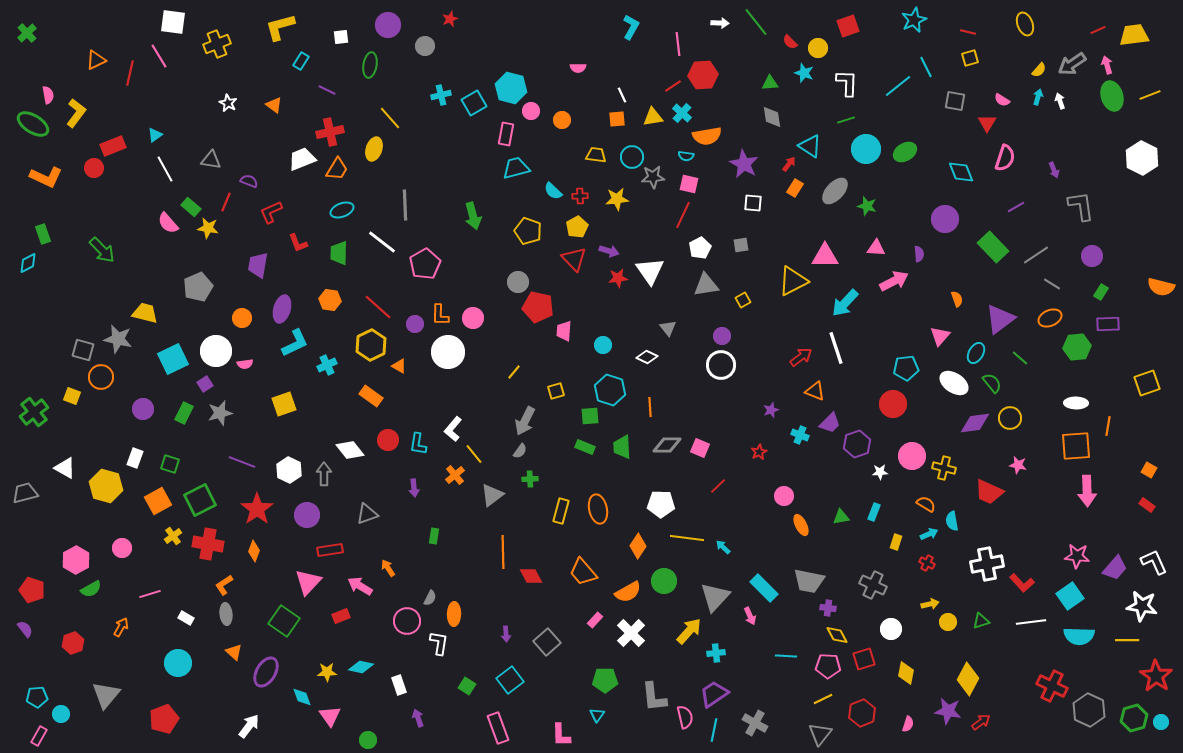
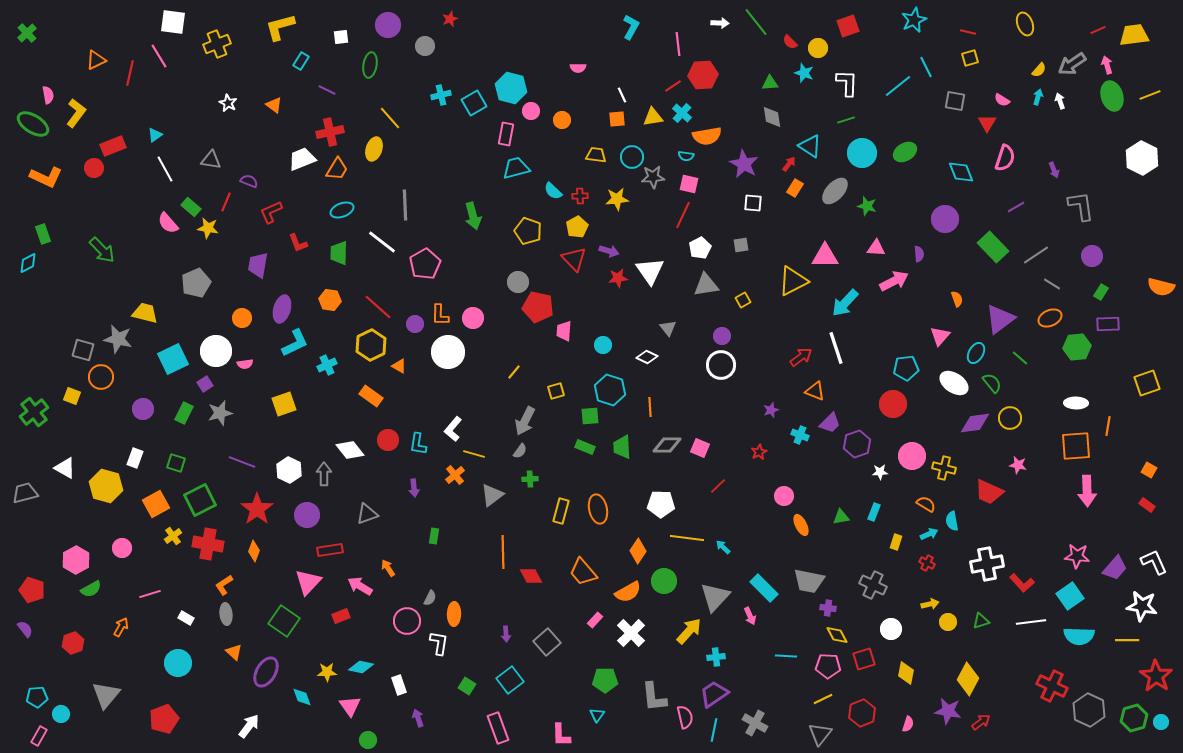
cyan circle at (866, 149): moved 4 px left, 4 px down
gray pentagon at (198, 287): moved 2 px left, 4 px up
yellow line at (474, 454): rotated 35 degrees counterclockwise
green square at (170, 464): moved 6 px right, 1 px up
orange square at (158, 501): moved 2 px left, 3 px down
orange diamond at (638, 546): moved 5 px down
cyan cross at (716, 653): moved 4 px down
pink triangle at (330, 716): moved 20 px right, 10 px up
